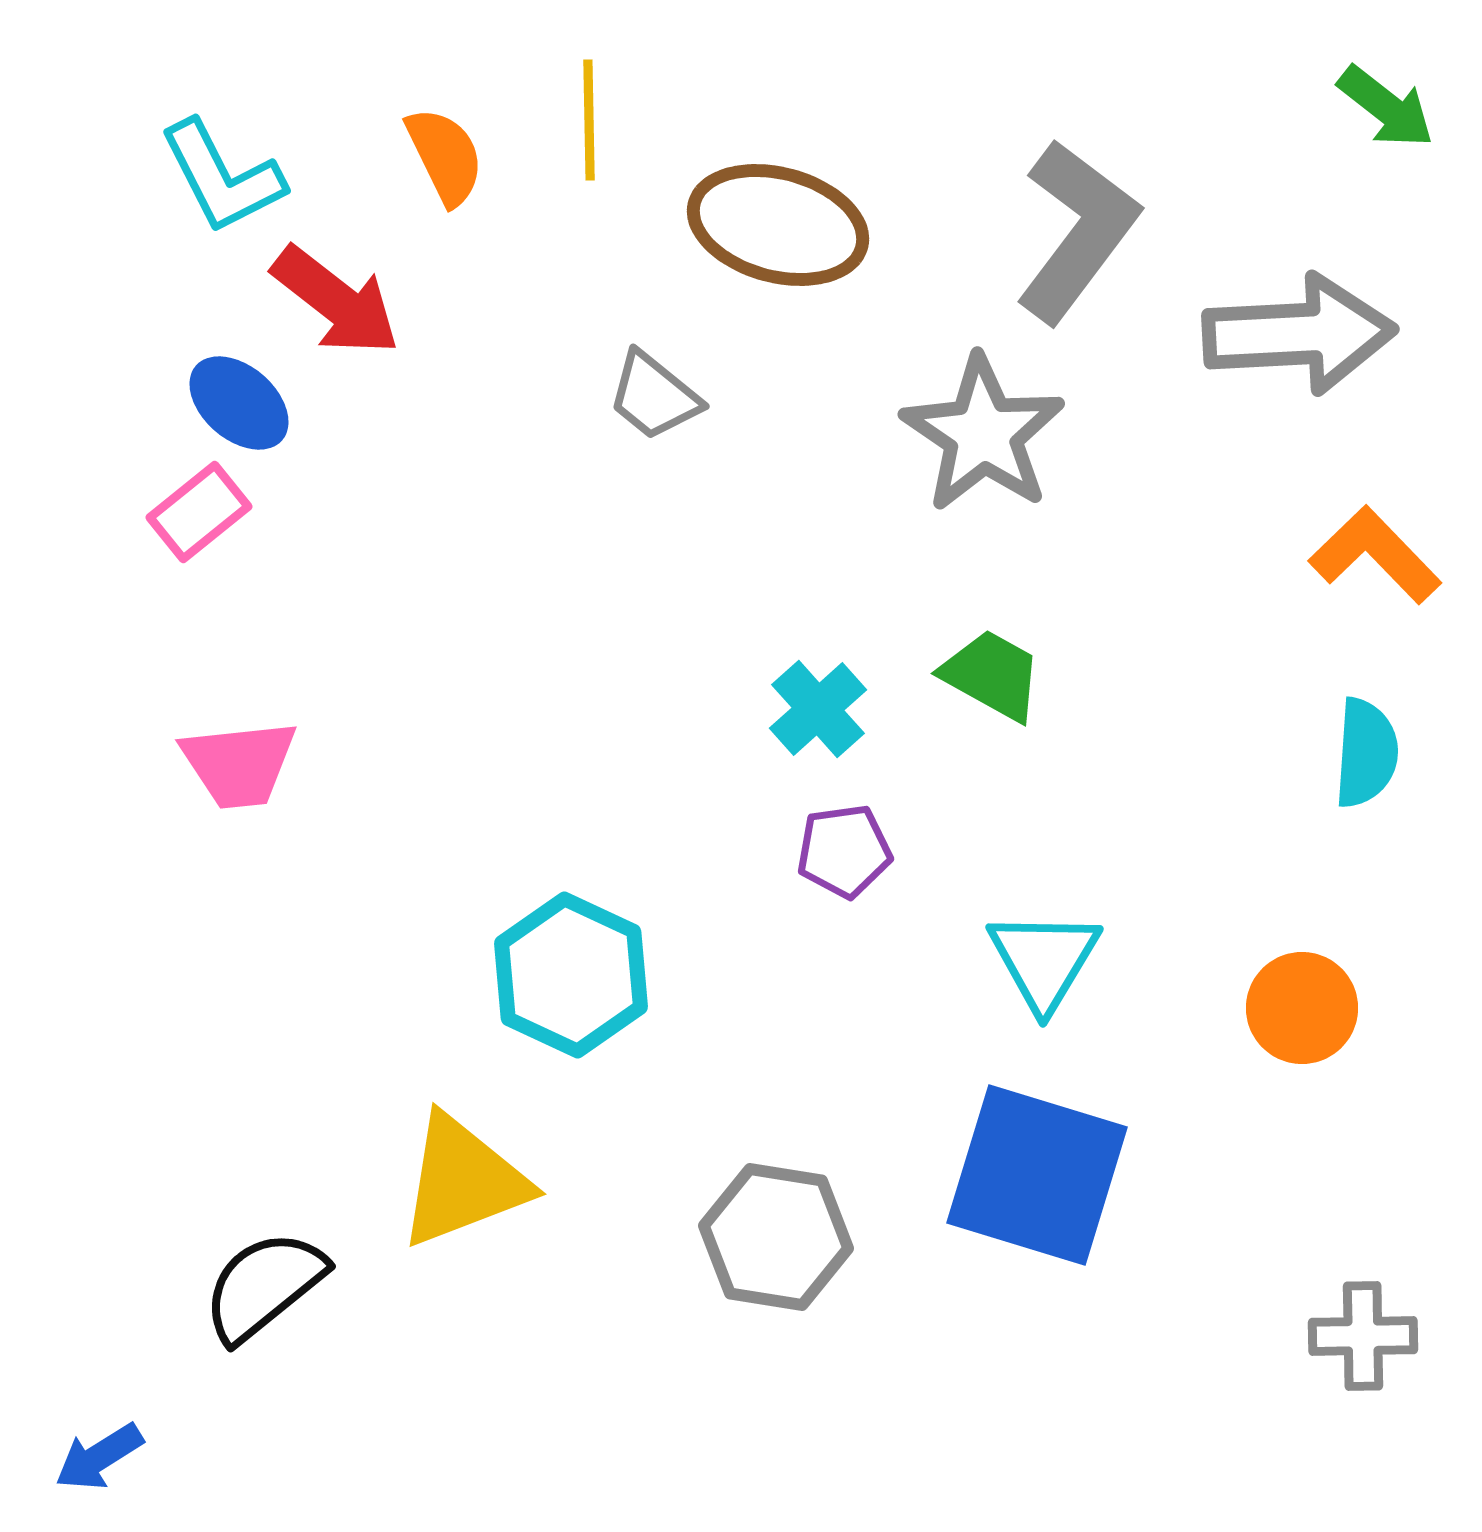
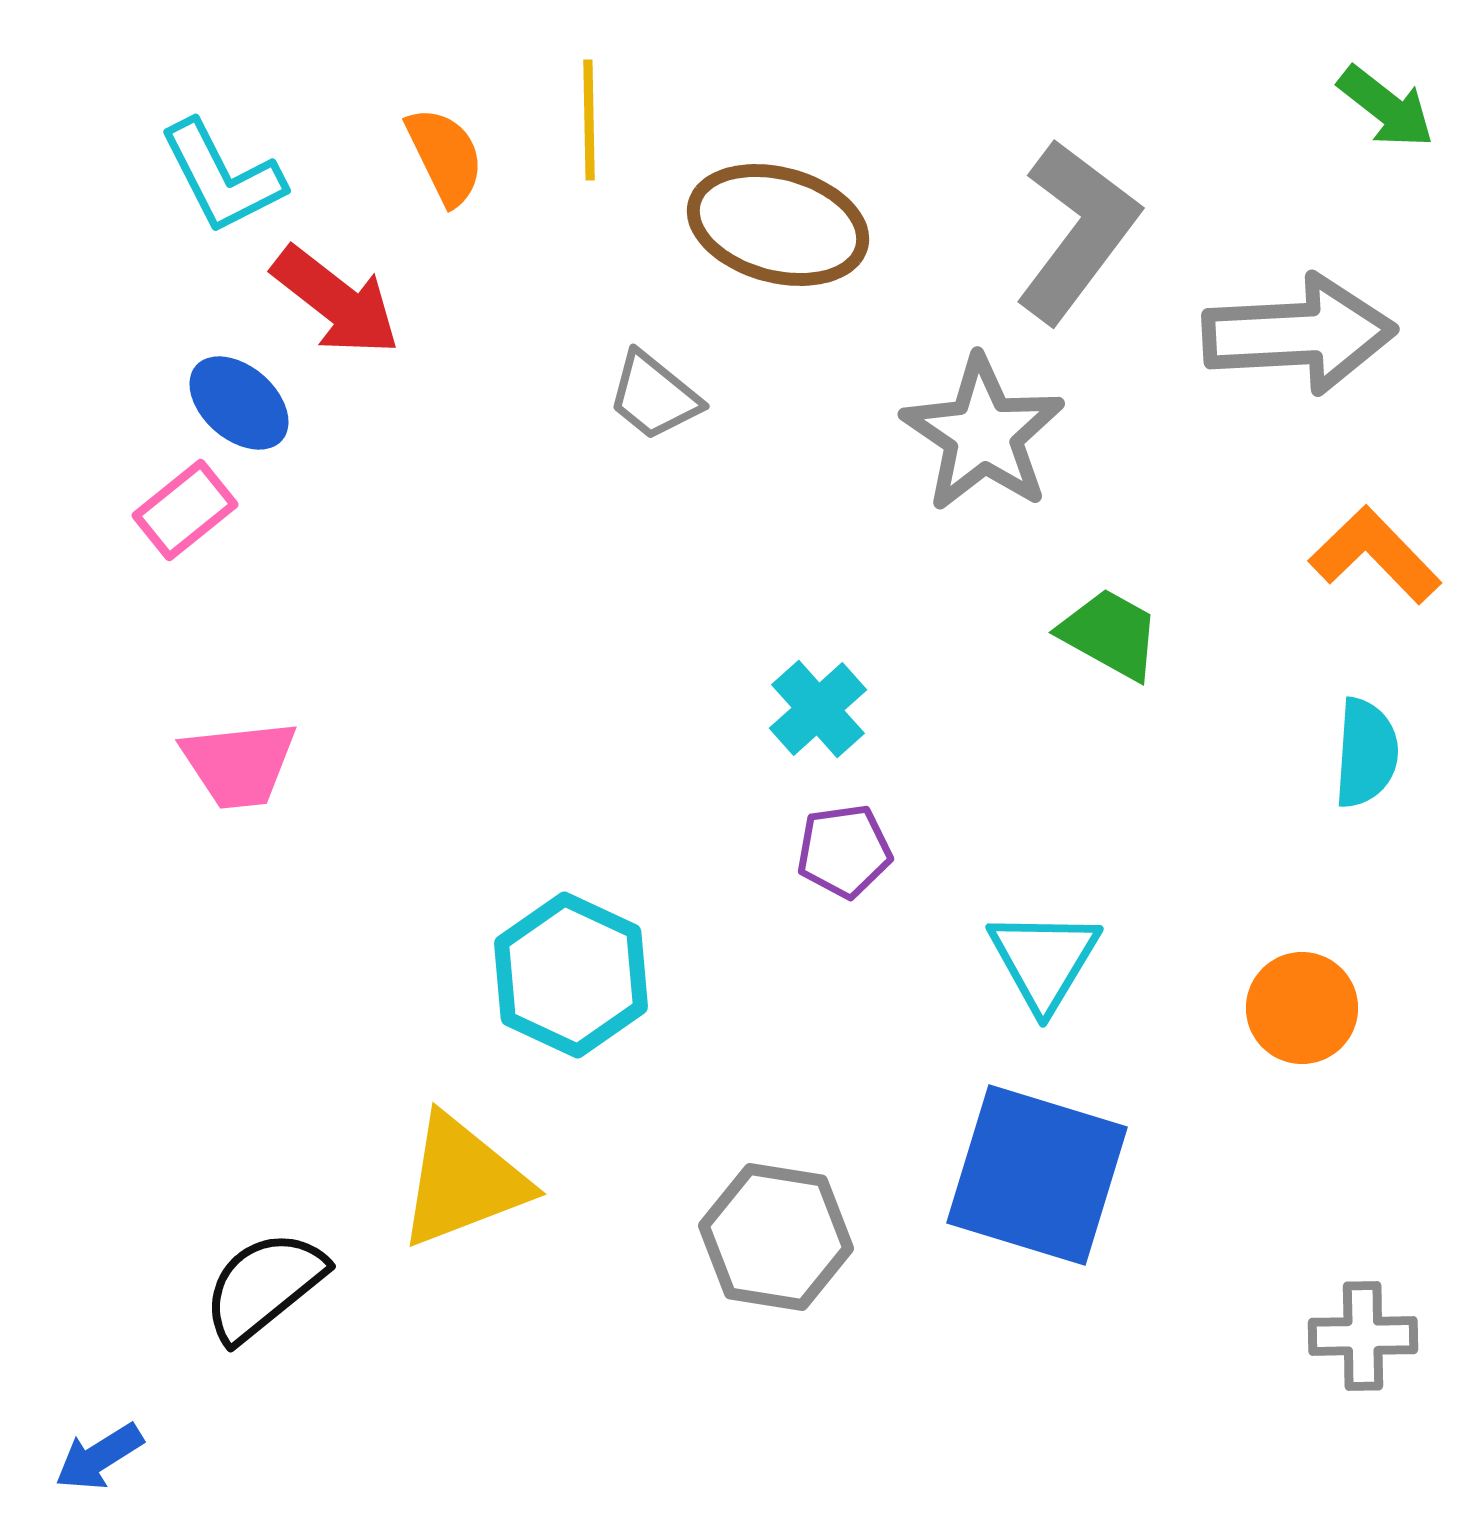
pink rectangle: moved 14 px left, 2 px up
green trapezoid: moved 118 px right, 41 px up
